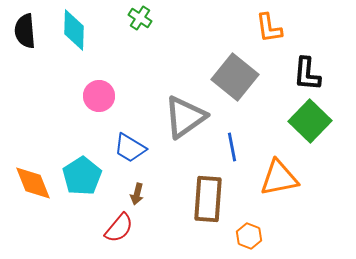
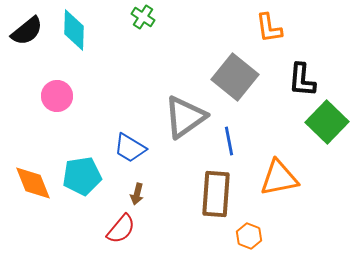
green cross: moved 3 px right, 1 px up
black semicircle: moved 2 px right; rotated 124 degrees counterclockwise
black L-shape: moved 5 px left, 6 px down
pink circle: moved 42 px left
green square: moved 17 px right, 1 px down
blue line: moved 3 px left, 6 px up
cyan pentagon: rotated 24 degrees clockwise
brown rectangle: moved 8 px right, 5 px up
red semicircle: moved 2 px right, 1 px down
